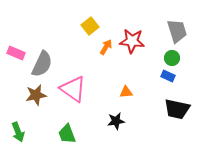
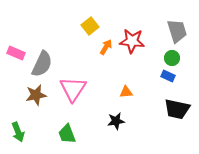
pink triangle: rotated 28 degrees clockwise
